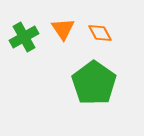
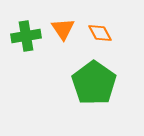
green cross: moved 2 px right, 1 px up; rotated 20 degrees clockwise
